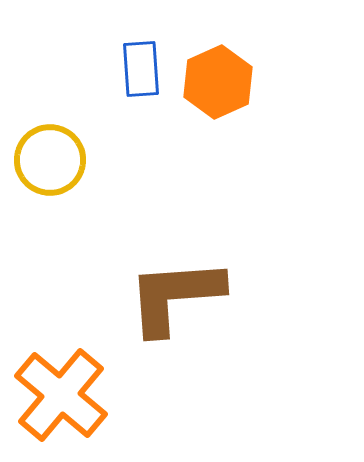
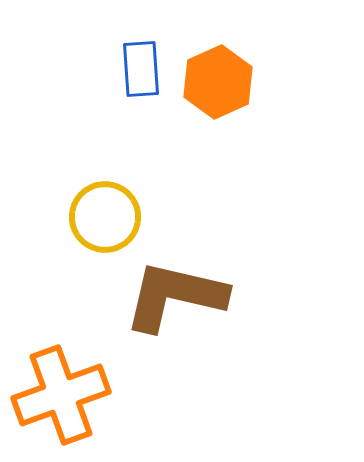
yellow circle: moved 55 px right, 57 px down
brown L-shape: rotated 17 degrees clockwise
orange cross: rotated 30 degrees clockwise
